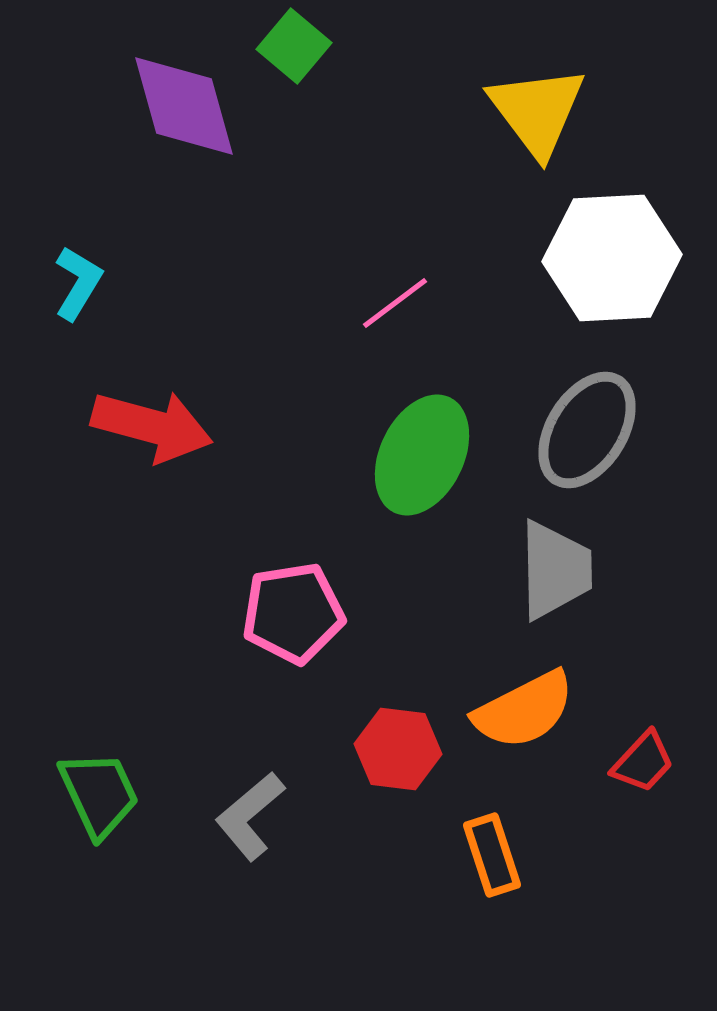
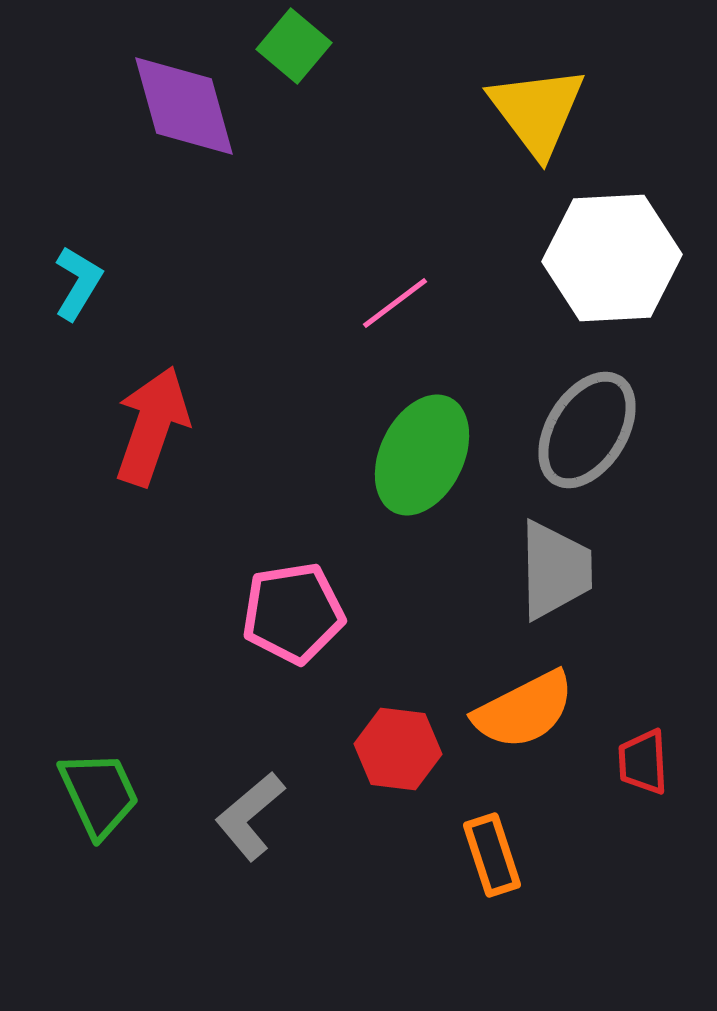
red arrow: rotated 86 degrees counterclockwise
red trapezoid: rotated 134 degrees clockwise
